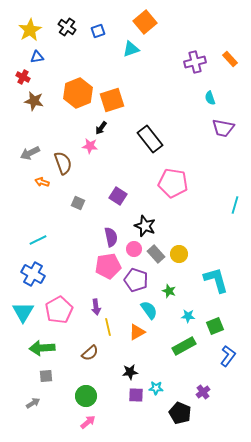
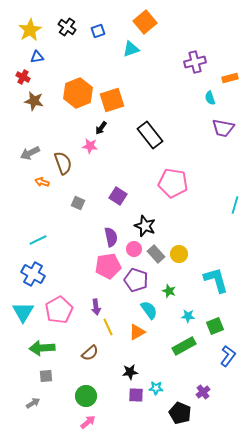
orange rectangle at (230, 59): moved 19 px down; rotated 63 degrees counterclockwise
black rectangle at (150, 139): moved 4 px up
yellow line at (108, 327): rotated 12 degrees counterclockwise
